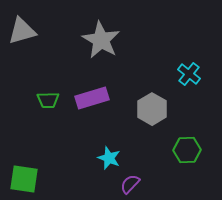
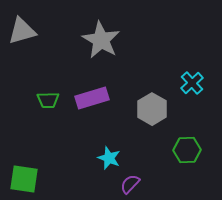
cyan cross: moved 3 px right, 9 px down; rotated 10 degrees clockwise
